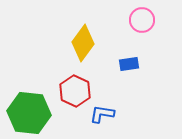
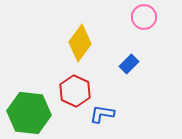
pink circle: moved 2 px right, 3 px up
yellow diamond: moved 3 px left
blue rectangle: rotated 36 degrees counterclockwise
